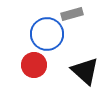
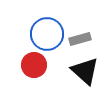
gray rectangle: moved 8 px right, 25 px down
